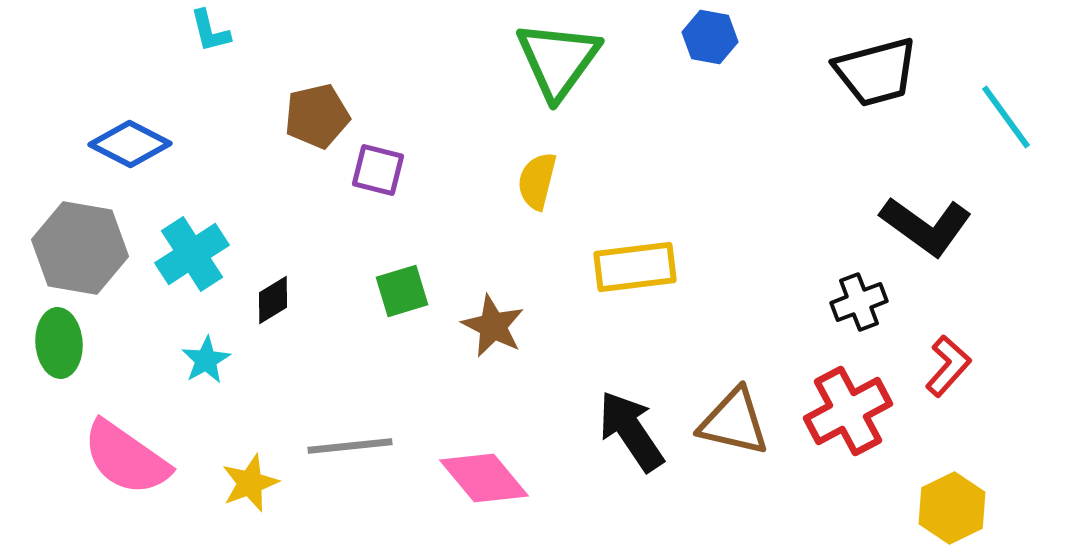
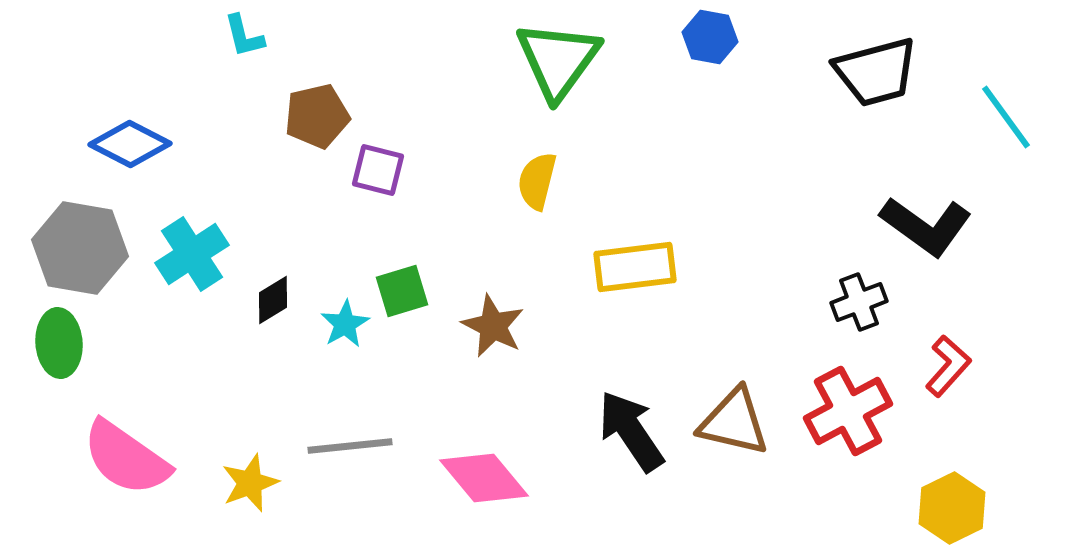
cyan L-shape: moved 34 px right, 5 px down
cyan star: moved 139 px right, 36 px up
